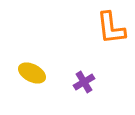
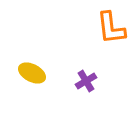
purple cross: moved 2 px right, 1 px up
